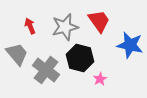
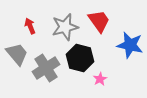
gray cross: moved 2 px up; rotated 20 degrees clockwise
